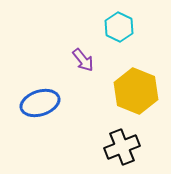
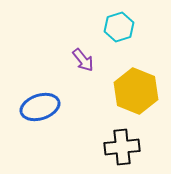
cyan hexagon: rotated 16 degrees clockwise
blue ellipse: moved 4 px down
black cross: rotated 16 degrees clockwise
